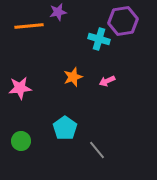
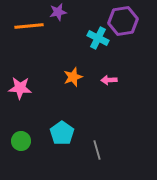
cyan cross: moved 1 px left, 1 px up; rotated 10 degrees clockwise
pink arrow: moved 2 px right, 1 px up; rotated 21 degrees clockwise
pink star: rotated 10 degrees clockwise
cyan pentagon: moved 3 px left, 5 px down
gray line: rotated 24 degrees clockwise
